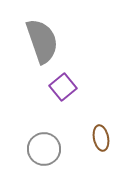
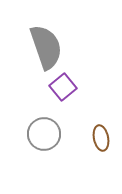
gray semicircle: moved 4 px right, 6 px down
gray circle: moved 15 px up
